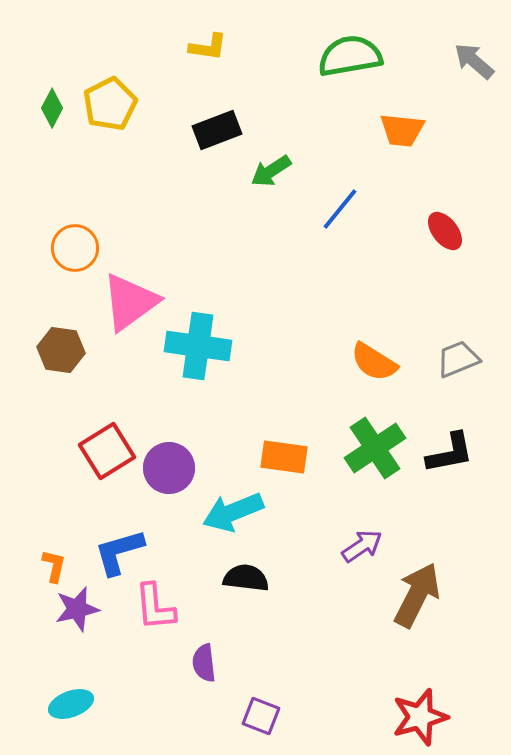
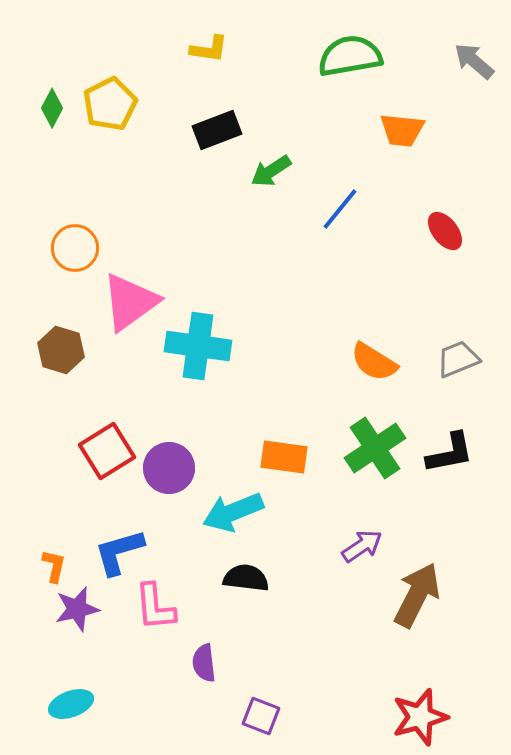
yellow L-shape: moved 1 px right, 2 px down
brown hexagon: rotated 9 degrees clockwise
